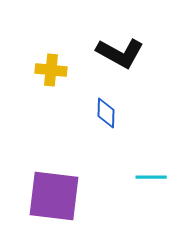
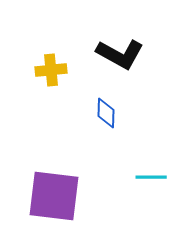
black L-shape: moved 1 px down
yellow cross: rotated 12 degrees counterclockwise
